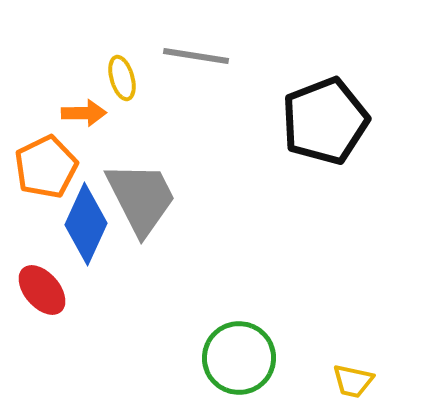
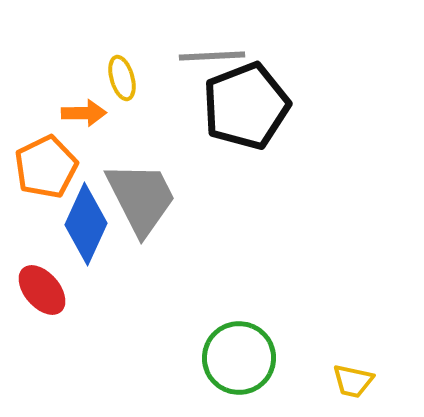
gray line: moved 16 px right; rotated 12 degrees counterclockwise
black pentagon: moved 79 px left, 15 px up
